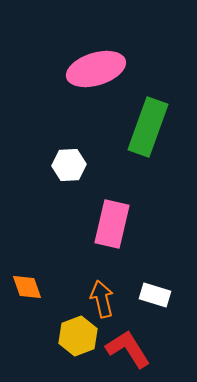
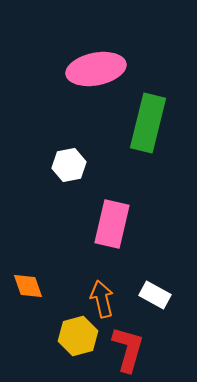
pink ellipse: rotated 6 degrees clockwise
green rectangle: moved 4 px up; rotated 6 degrees counterclockwise
white hexagon: rotated 8 degrees counterclockwise
orange diamond: moved 1 px right, 1 px up
white rectangle: rotated 12 degrees clockwise
yellow hexagon: rotated 6 degrees clockwise
red L-shape: rotated 48 degrees clockwise
